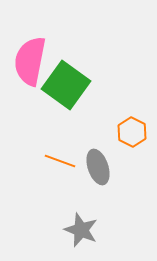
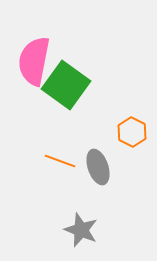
pink semicircle: moved 4 px right
